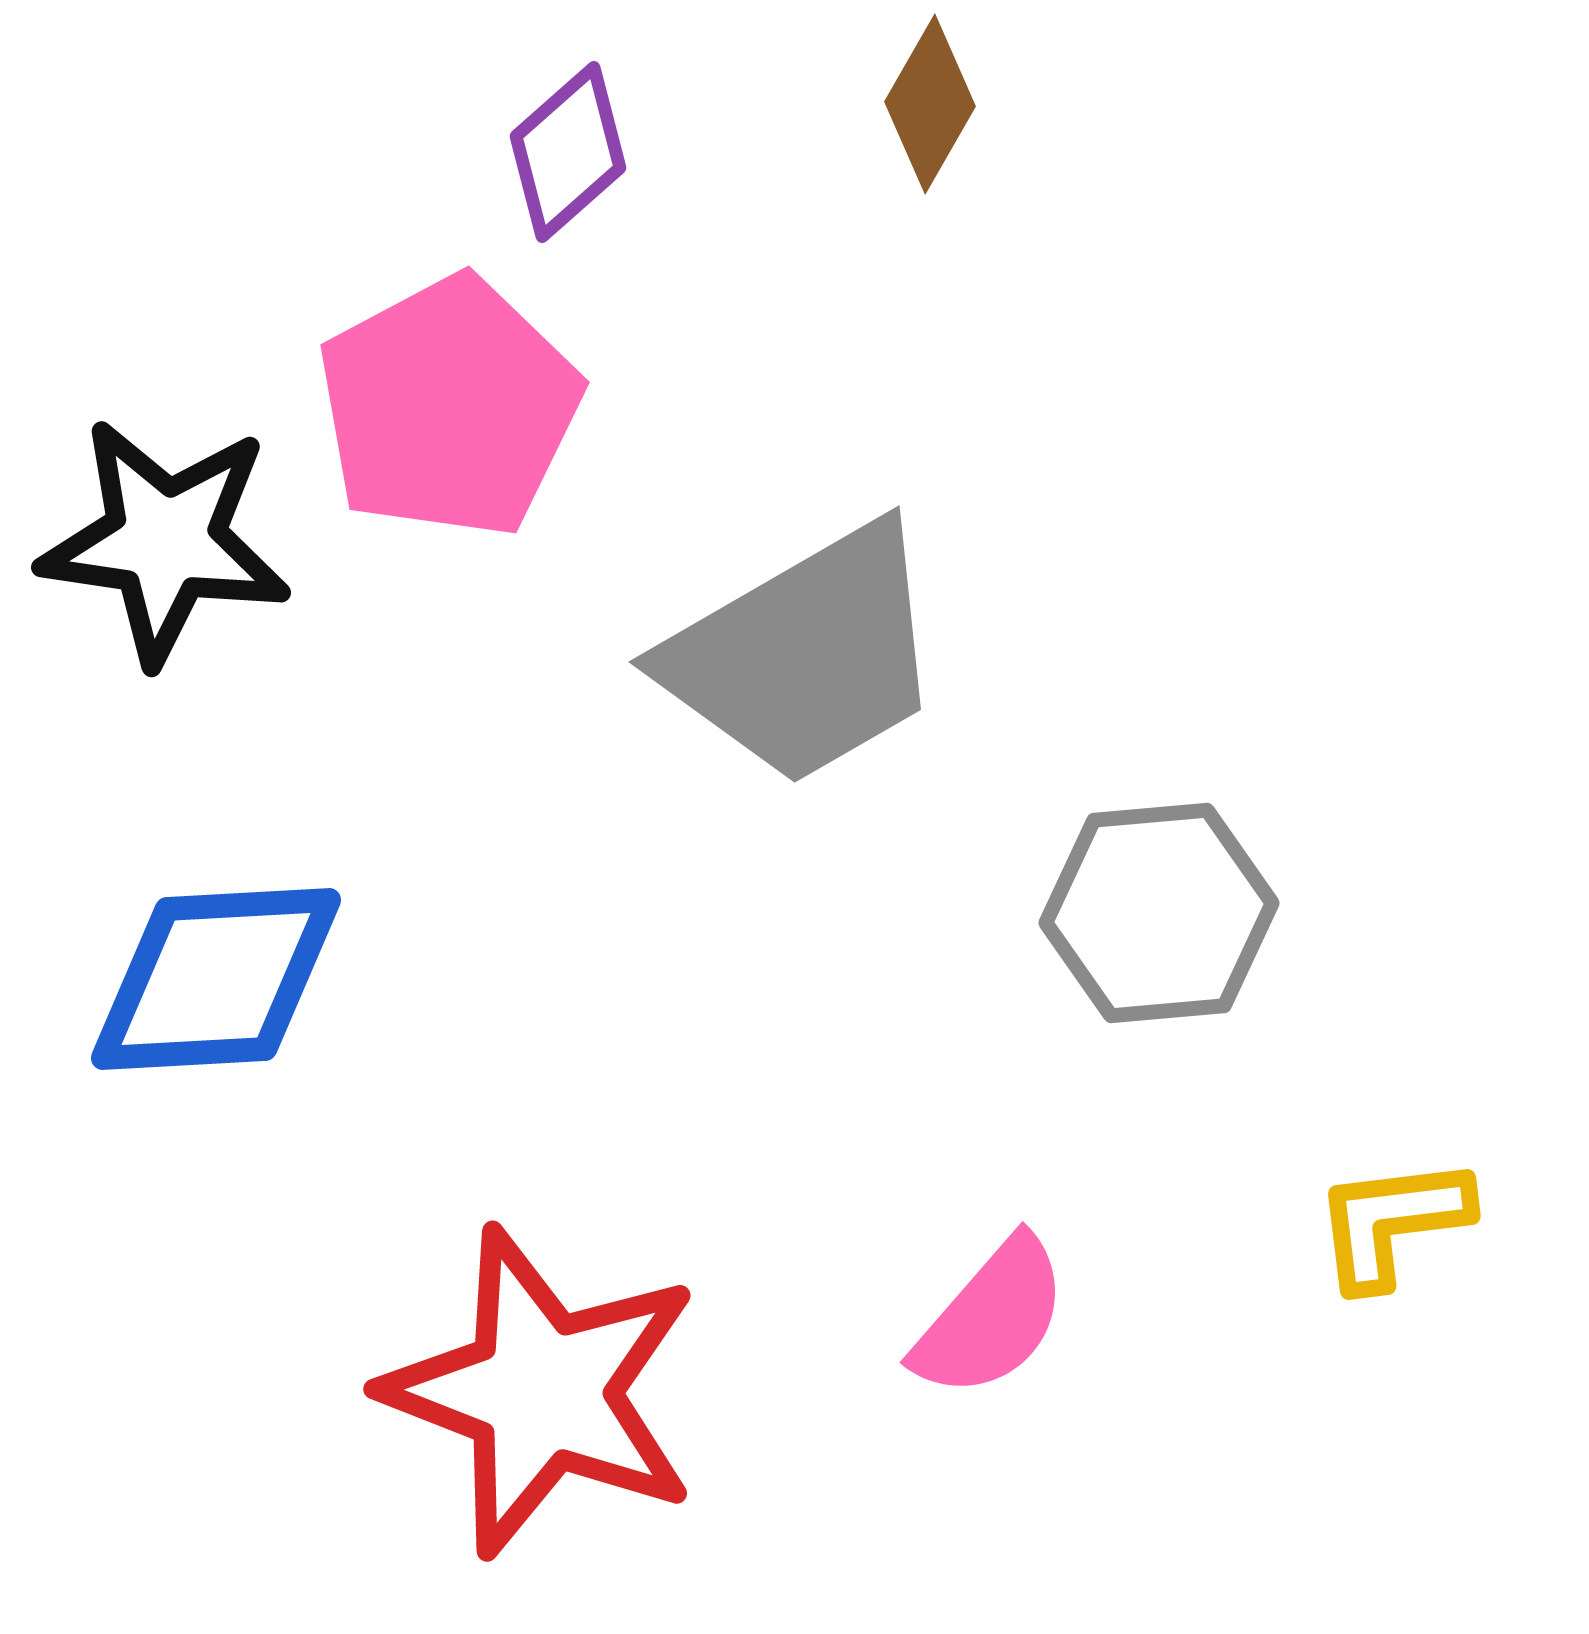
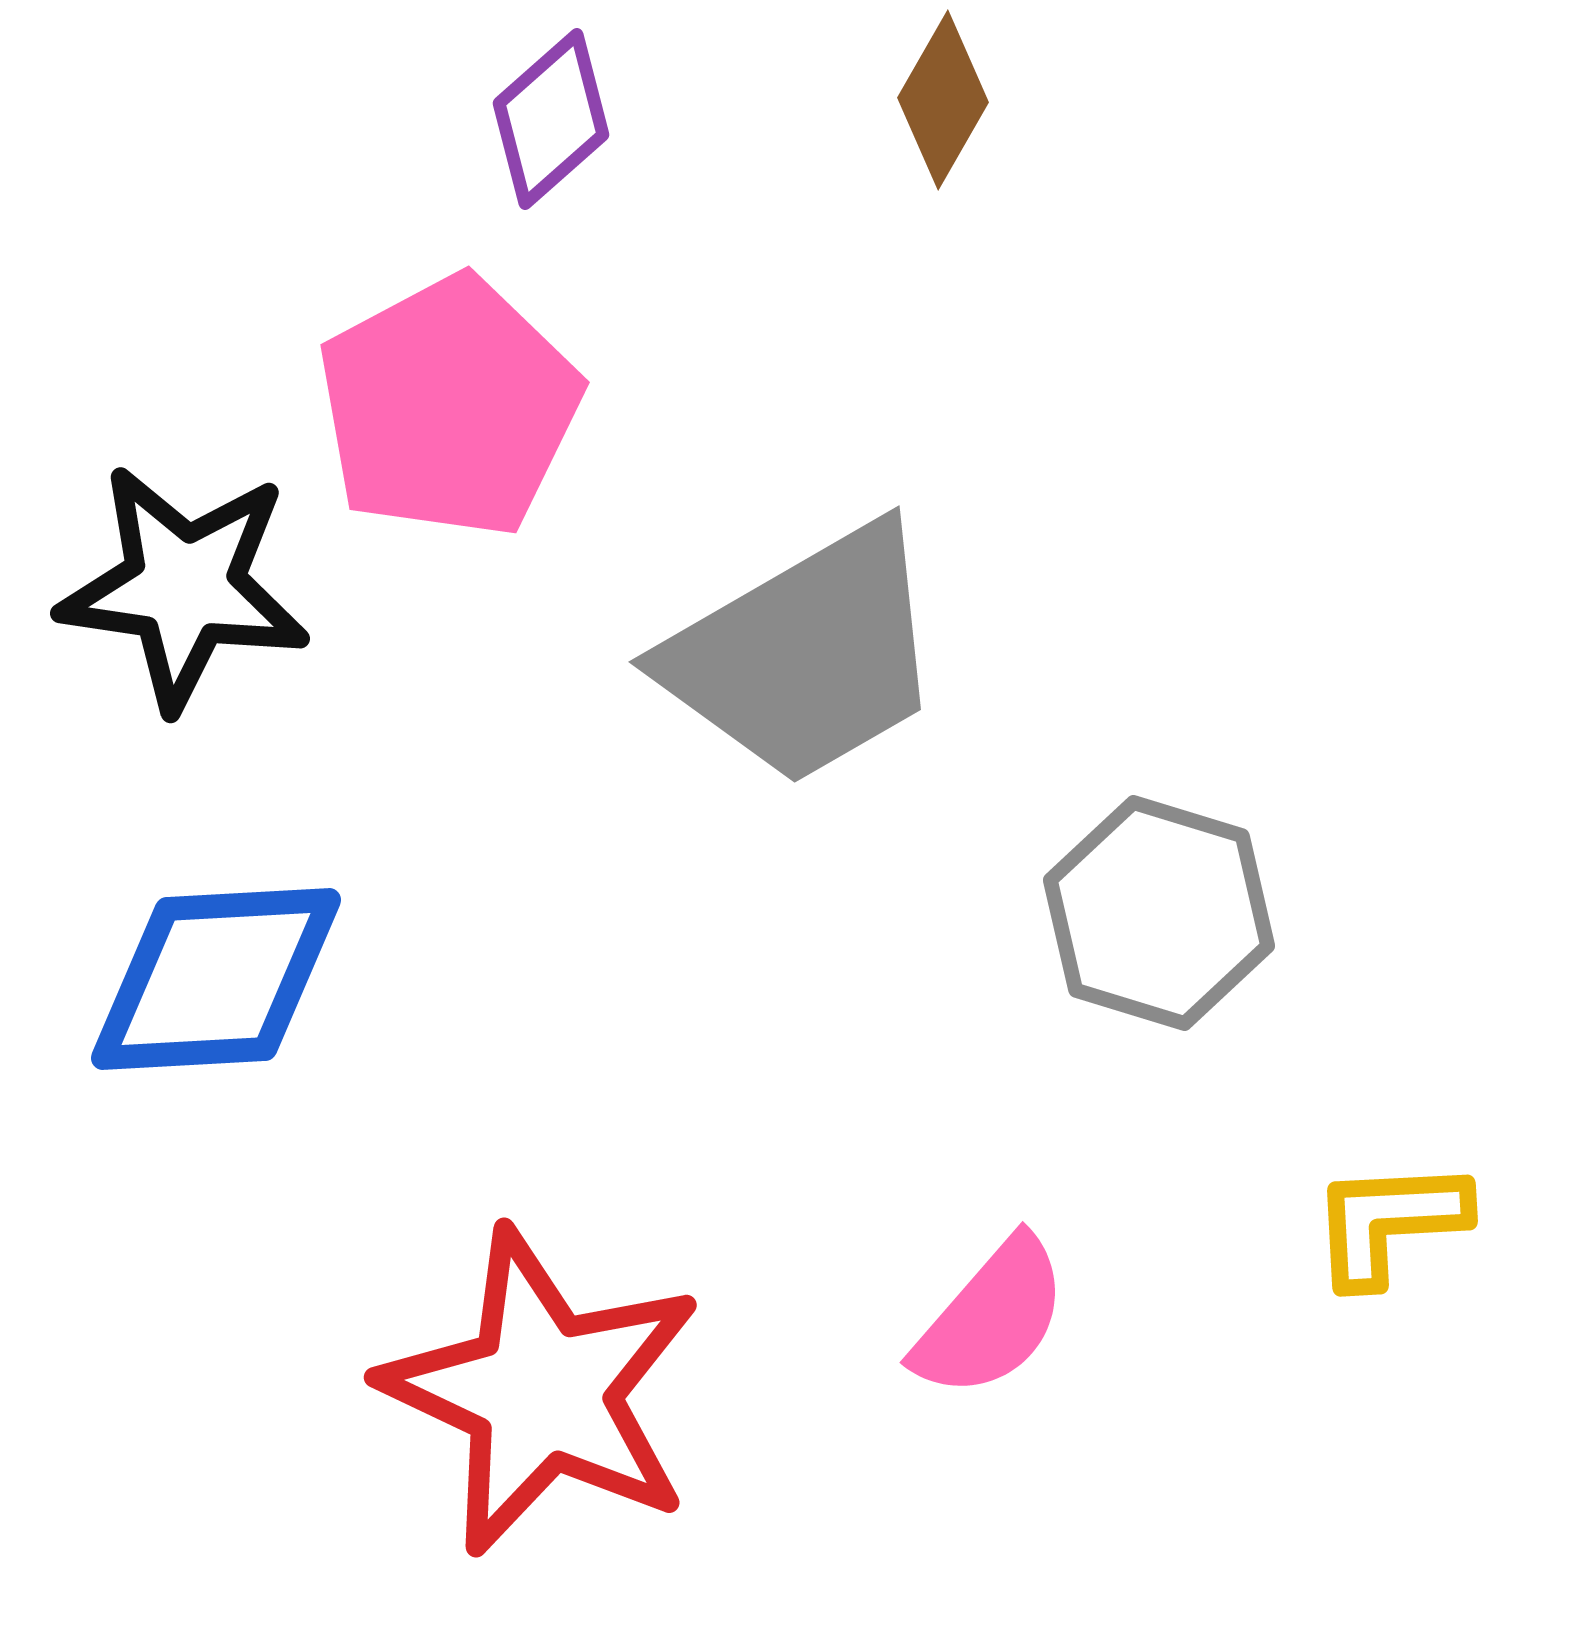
brown diamond: moved 13 px right, 4 px up
purple diamond: moved 17 px left, 33 px up
black star: moved 19 px right, 46 px down
gray hexagon: rotated 22 degrees clockwise
yellow L-shape: moved 3 px left; rotated 4 degrees clockwise
red star: rotated 4 degrees clockwise
